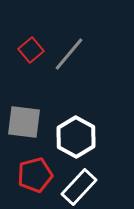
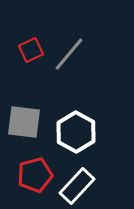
red square: rotated 15 degrees clockwise
white hexagon: moved 5 px up
white rectangle: moved 2 px left, 1 px up
